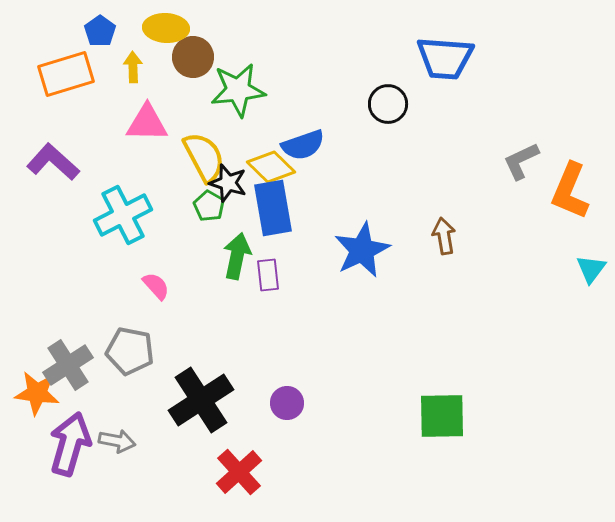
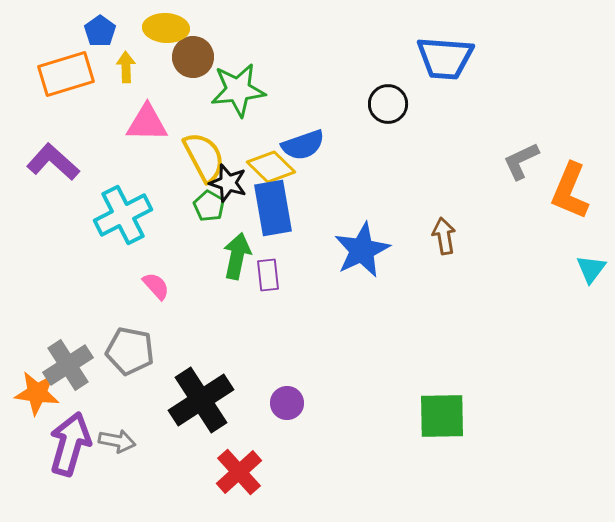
yellow arrow: moved 7 px left
